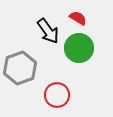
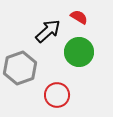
red semicircle: moved 1 px right, 1 px up
black arrow: rotated 96 degrees counterclockwise
green circle: moved 4 px down
